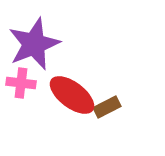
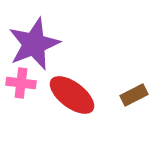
brown rectangle: moved 27 px right, 12 px up
